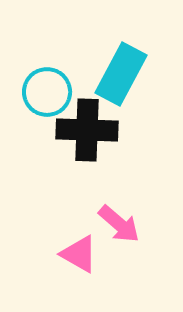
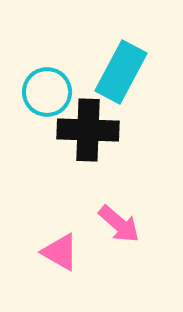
cyan rectangle: moved 2 px up
black cross: moved 1 px right
pink triangle: moved 19 px left, 2 px up
